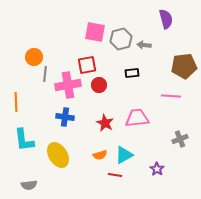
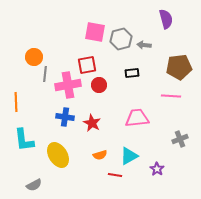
brown pentagon: moved 5 px left, 1 px down
red star: moved 13 px left
cyan triangle: moved 5 px right, 1 px down
gray semicircle: moved 5 px right; rotated 21 degrees counterclockwise
